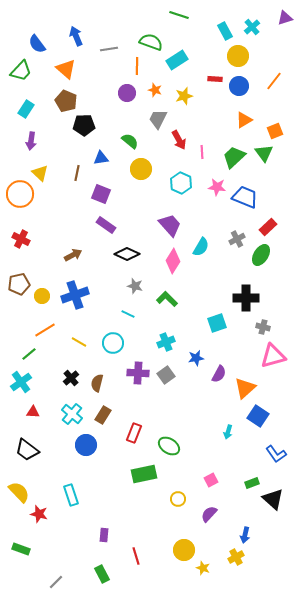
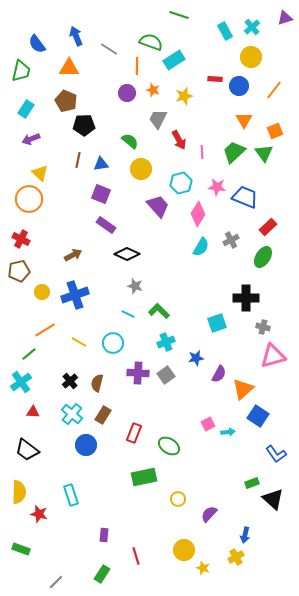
gray line at (109, 49): rotated 42 degrees clockwise
yellow circle at (238, 56): moved 13 px right, 1 px down
cyan rectangle at (177, 60): moved 3 px left
orange triangle at (66, 69): moved 3 px right, 1 px up; rotated 40 degrees counterclockwise
green trapezoid at (21, 71): rotated 30 degrees counterclockwise
orange line at (274, 81): moved 9 px down
orange star at (155, 90): moved 2 px left
orange triangle at (244, 120): rotated 30 degrees counterclockwise
purple arrow at (31, 141): moved 2 px up; rotated 60 degrees clockwise
green trapezoid at (234, 157): moved 5 px up
blue triangle at (101, 158): moved 6 px down
brown line at (77, 173): moved 1 px right, 13 px up
cyan hexagon at (181, 183): rotated 20 degrees clockwise
orange circle at (20, 194): moved 9 px right, 5 px down
purple trapezoid at (170, 225): moved 12 px left, 19 px up
gray cross at (237, 239): moved 6 px left, 1 px down
green ellipse at (261, 255): moved 2 px right, 2 px down
pink diamond at (173, 261): moved 25 px right, 47 px up
brown pentagon at (19, 284): moved 13 px up
yellow circle at (42, 296): moved 4 px up
green L-shape at (167, 299): moved 8 px left, 12 px down
black cross at (71, 378): moved 1 px left, 3 px down
orange triangle at (245, 388): moved 2 px left, 1 px down
cyan arrow at (228, 432): rotated 112 degrees counterclockwise
green rectangle at (144, 474): moved 3 px down
pink square at (211, 480): moved 3 px left, 56 px up
yellow semicircle at (19, 492): rotated 45 degrees clockwise
green rectangle at (102, 574): rotated 60 degrees clockwise
